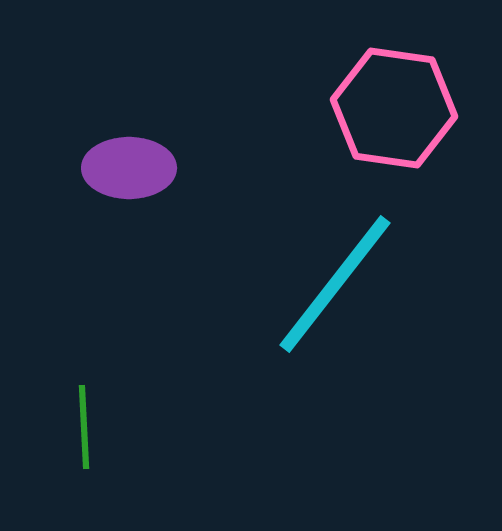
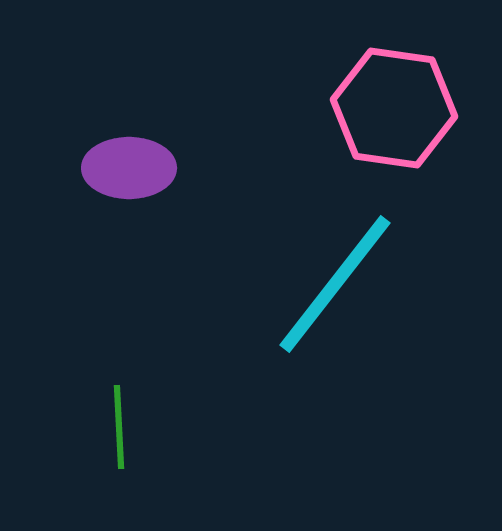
green line: moved 35 px right
